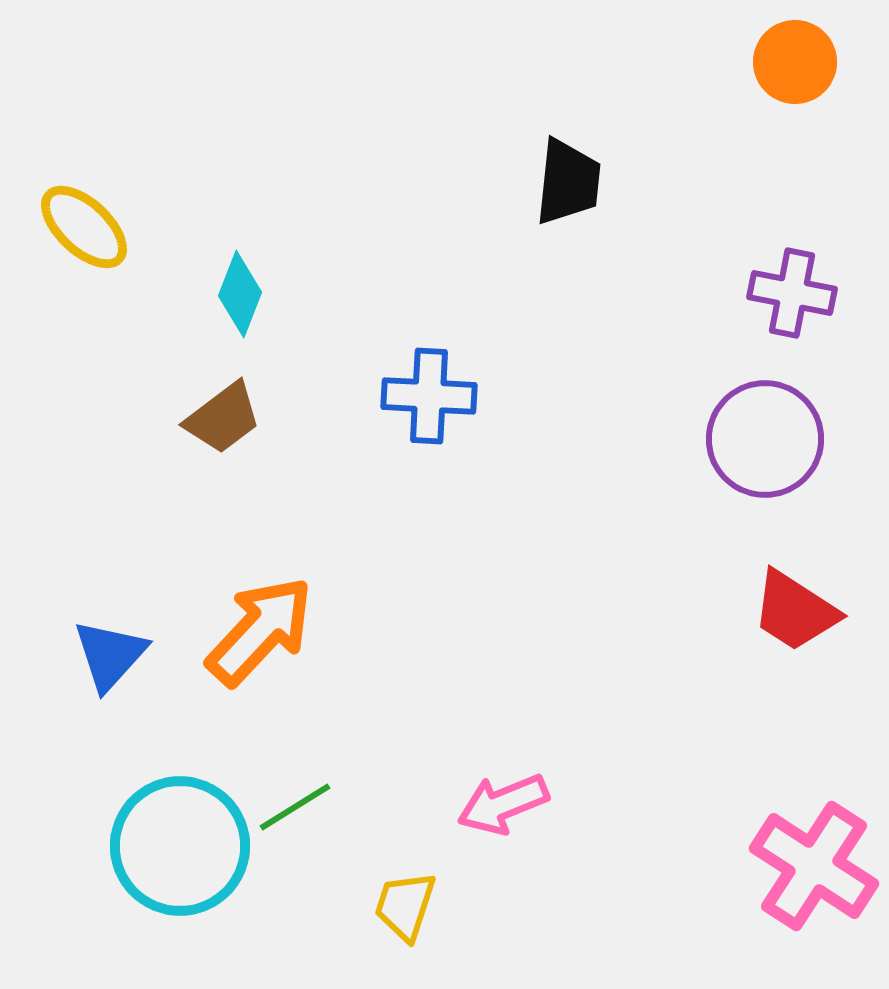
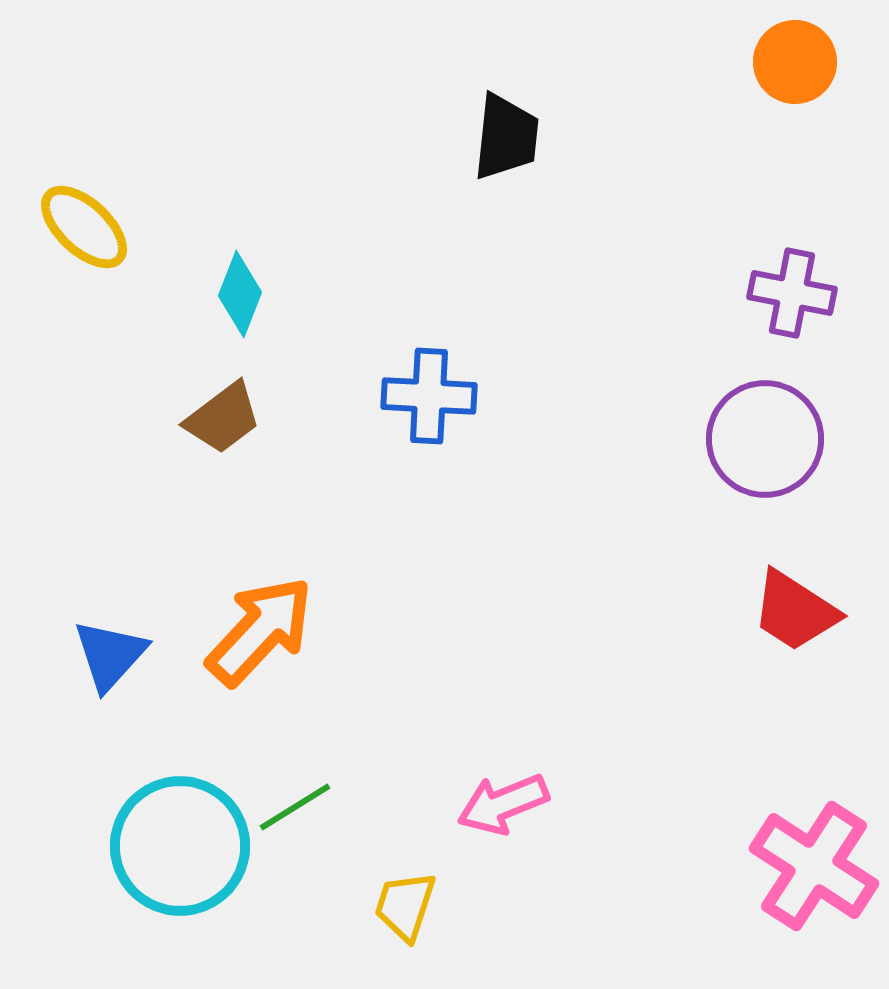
black trapezoid: moved 62 px left, 45 px up
